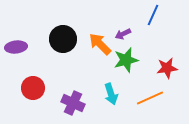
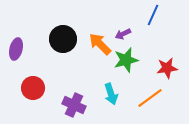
purple ellipse: moved 2 px down; rotated 70 degrees counterclockwise
orange line: rotated 12 degrees counterclockwise
purple cross: moved 1 px right, 2 px down
